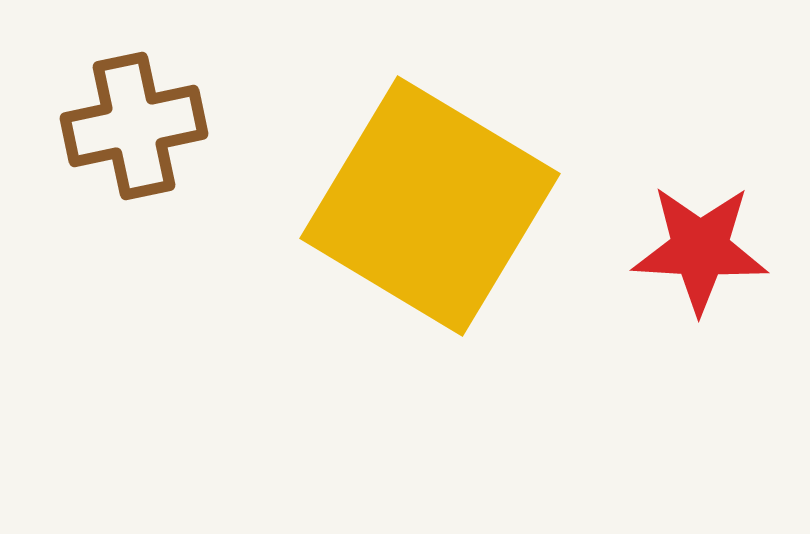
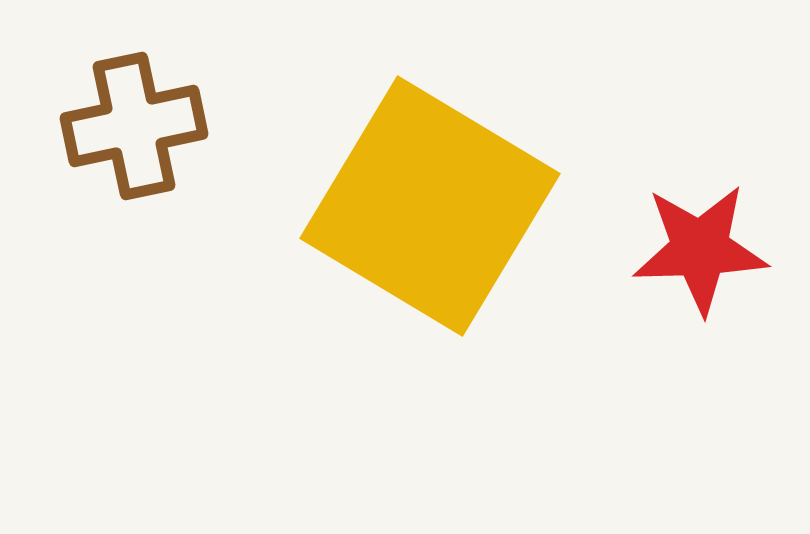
red star: rotated 5 degrees counterclockwise
